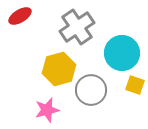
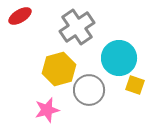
cyan circle: moved 3 px left, 5 px down
gray circle: moved 2 px left
